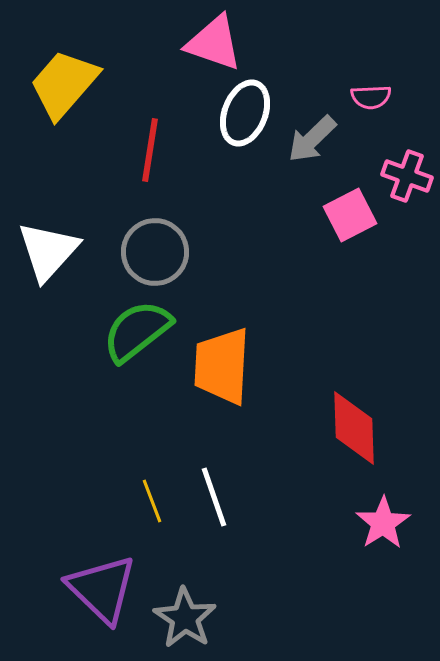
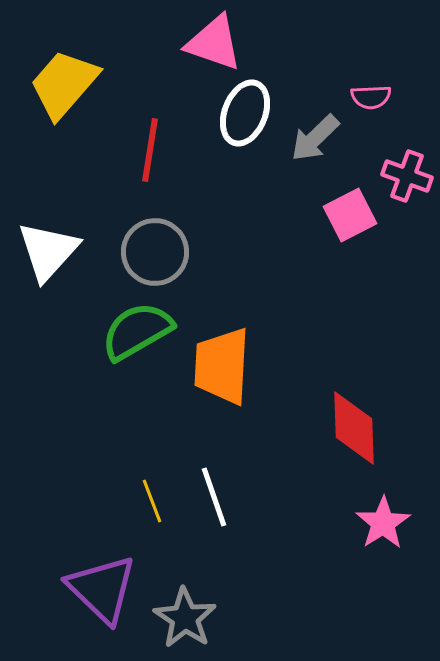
gray arrow: moved 3 px right, 1 px up
green semicircle: rotated 8 degrees clockwise
